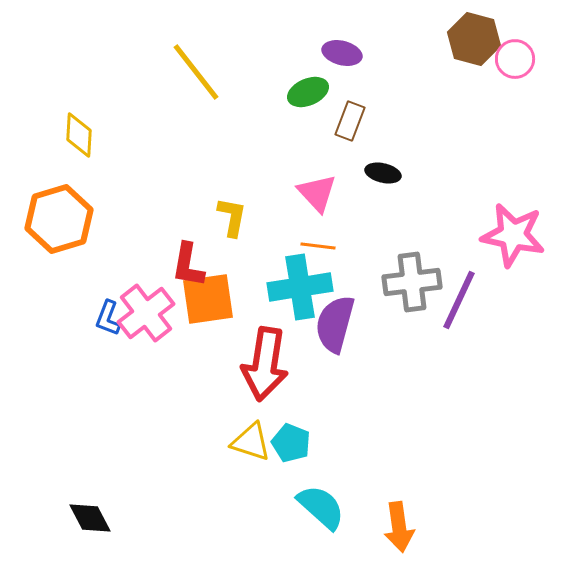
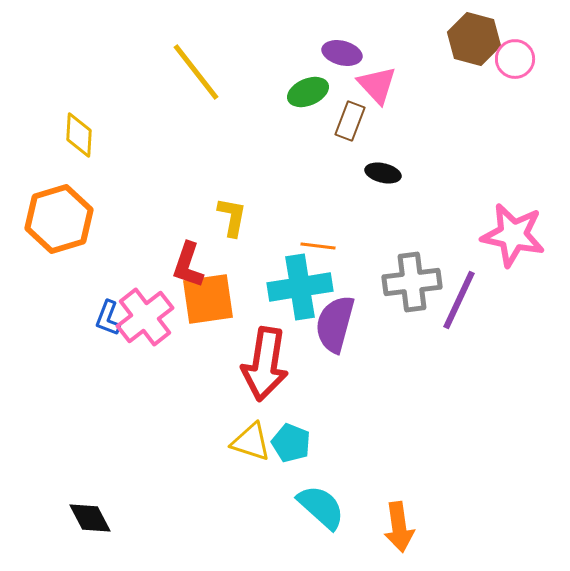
pink triangle: moved 60 px right, 108 px up
red L-shape: rotated 9 degrees clockwise
pink cross: moved 1 px left, 4 px down
